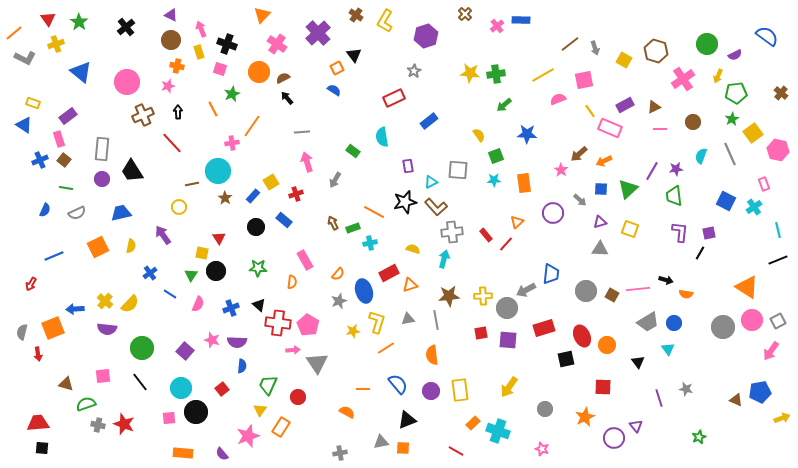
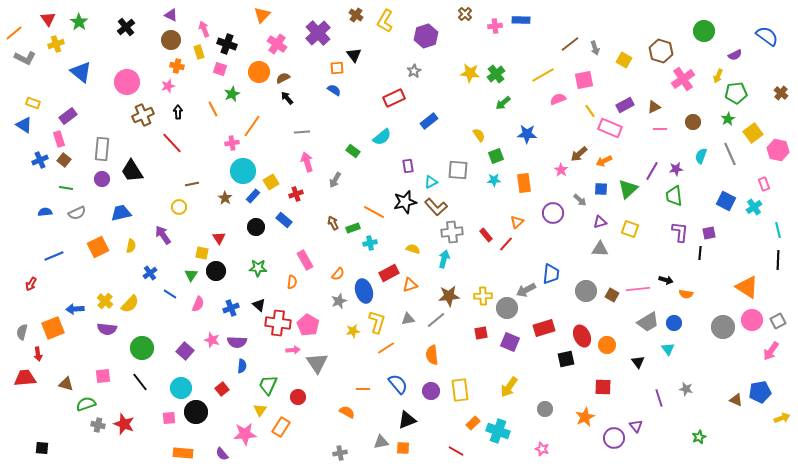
pink cross at (497, 26): moved 2 px left; rotated 32 degrees clockwise
pink arrow at (201, 29): moved 3 px right
green circle at (707, 44): moved 3 px left, 13 px up
brown hexagon at (656, 51): moved 5 px right
orange square at (337, 68): rotated 24 degrees clockwise
green cross at (496, 74): rotated 30 degrees counterclockwise
green arrow at (504, 105): moved 1 px left, 2 px up
green star at (732, 119): moved 4 px left
cyan semicircle at (382, 137): rotated 120 degrees counterclockwise
cyan circle at (218, 171): moved 25 px right
blue semicircle at (45, 210): moved 2 px down; rotated 120 degrees counterclockwise
black line at (700, 253): rotated 24 degrees counterclockwise
black line at (778, 260): rotated 66 degrees counterclockwise
gray line at (436, 320): rotated 60 degrees clockwise
purple square at (508, 340): moved 2 px right, 2 px down; rotated 18 degrees clockwise
red trapezoid at (38, 423): moved 13 px left, 45 px up
pink star at (248, 436): moved 3 px left, 2 px up; rotated 15 degrees clockwise
